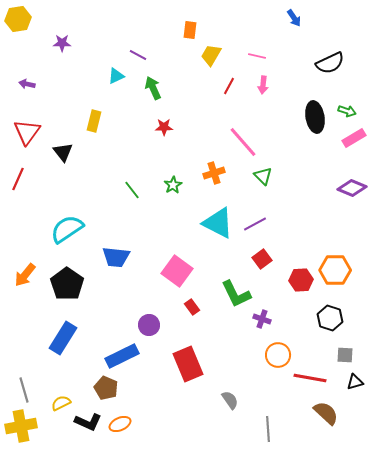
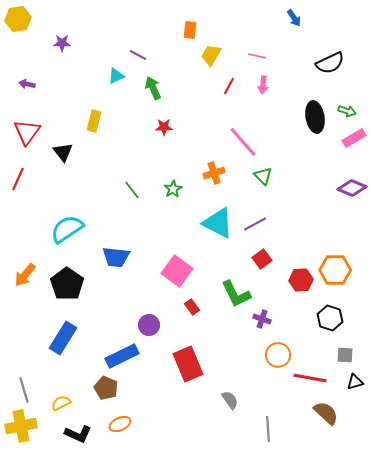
green star at (173, 185): moved 4 px down
black L-shape at (88, 422): moved 10 px left, 12 px down
